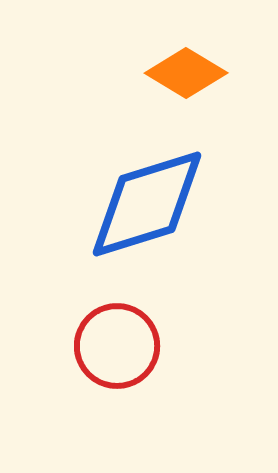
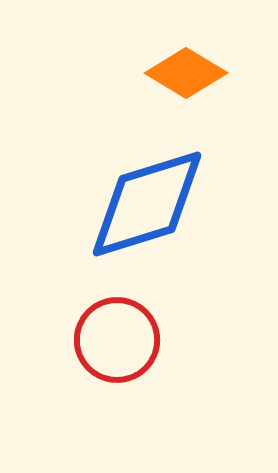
red circle: moved 6 px up
